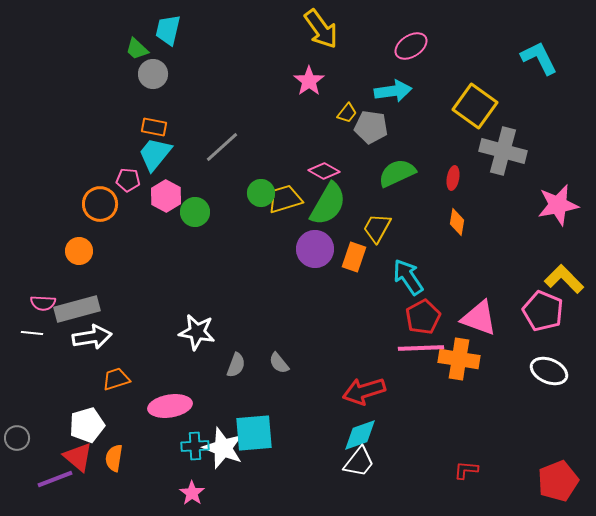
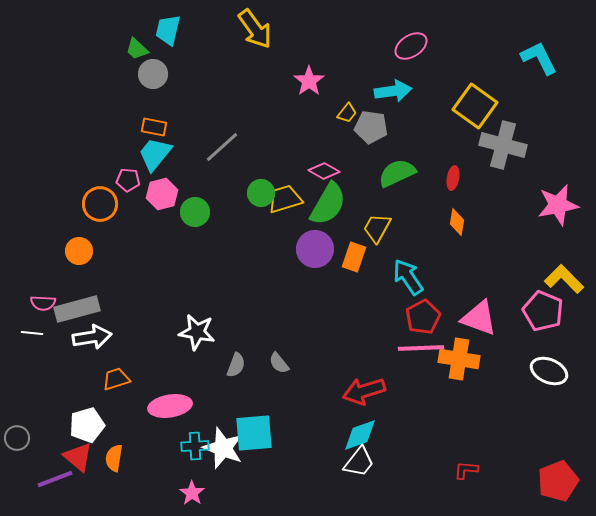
yellow arrow at (321, 29): moved 66 px left
gray cross at (503, 151): moved 6 px up
pink hexagon at (166, 196): moved 4 px left, 2 px up; rotated 16 degrees clockwise
